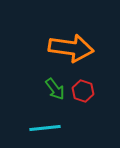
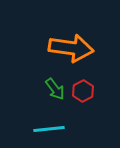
red hexagon: rotated 15 degrees clockwise
cyan line: moved 4 px right, 1 px down
